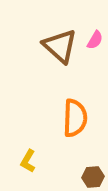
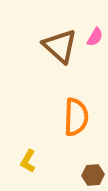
pink semicircle: moved 3 px up
orange semicircle: moved 1 px right, 1 px up
brown hexagon: moved 2 px up
